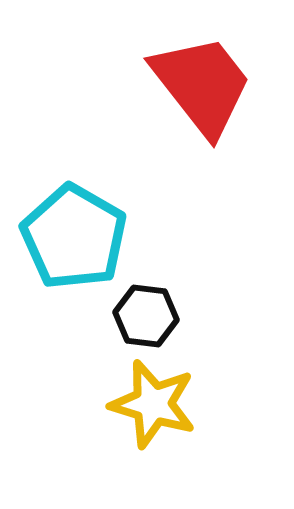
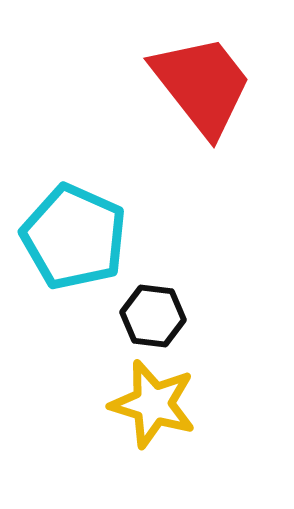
cyan pentagon: rotated 6 degrees counterclockwise
black hexagon: moved 7 px right
